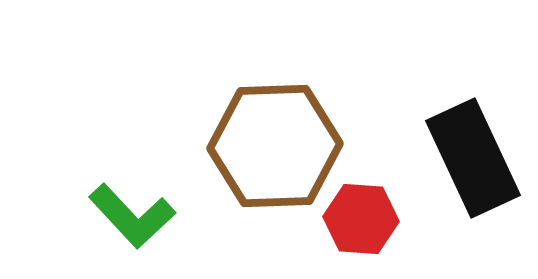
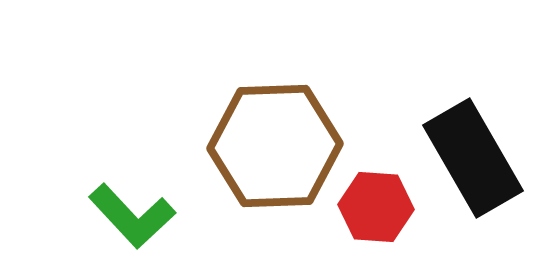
black rectangle: rotated 5 degrees counterclockwise
red hexagon: moved 15 px right, 12 px up
